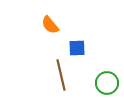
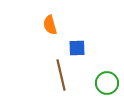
orange semicircle: rotated 24 degrees clockwise
